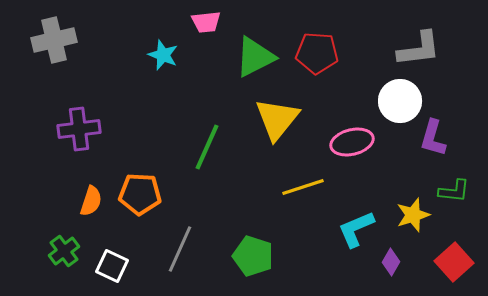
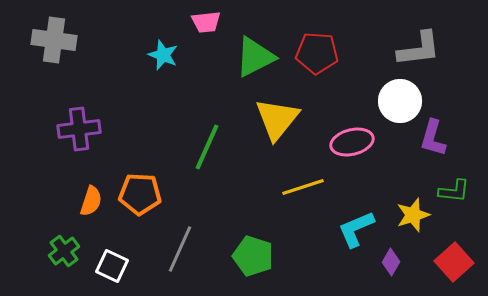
gray cross: rotated 21 degrees clockwise
